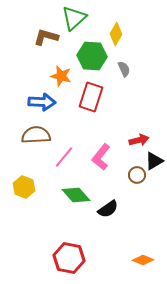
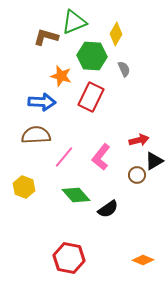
green triangle: moved 4 px down; rotated 20 degrees clockwise
red rectangle: rotated 8 degrees clockwise
